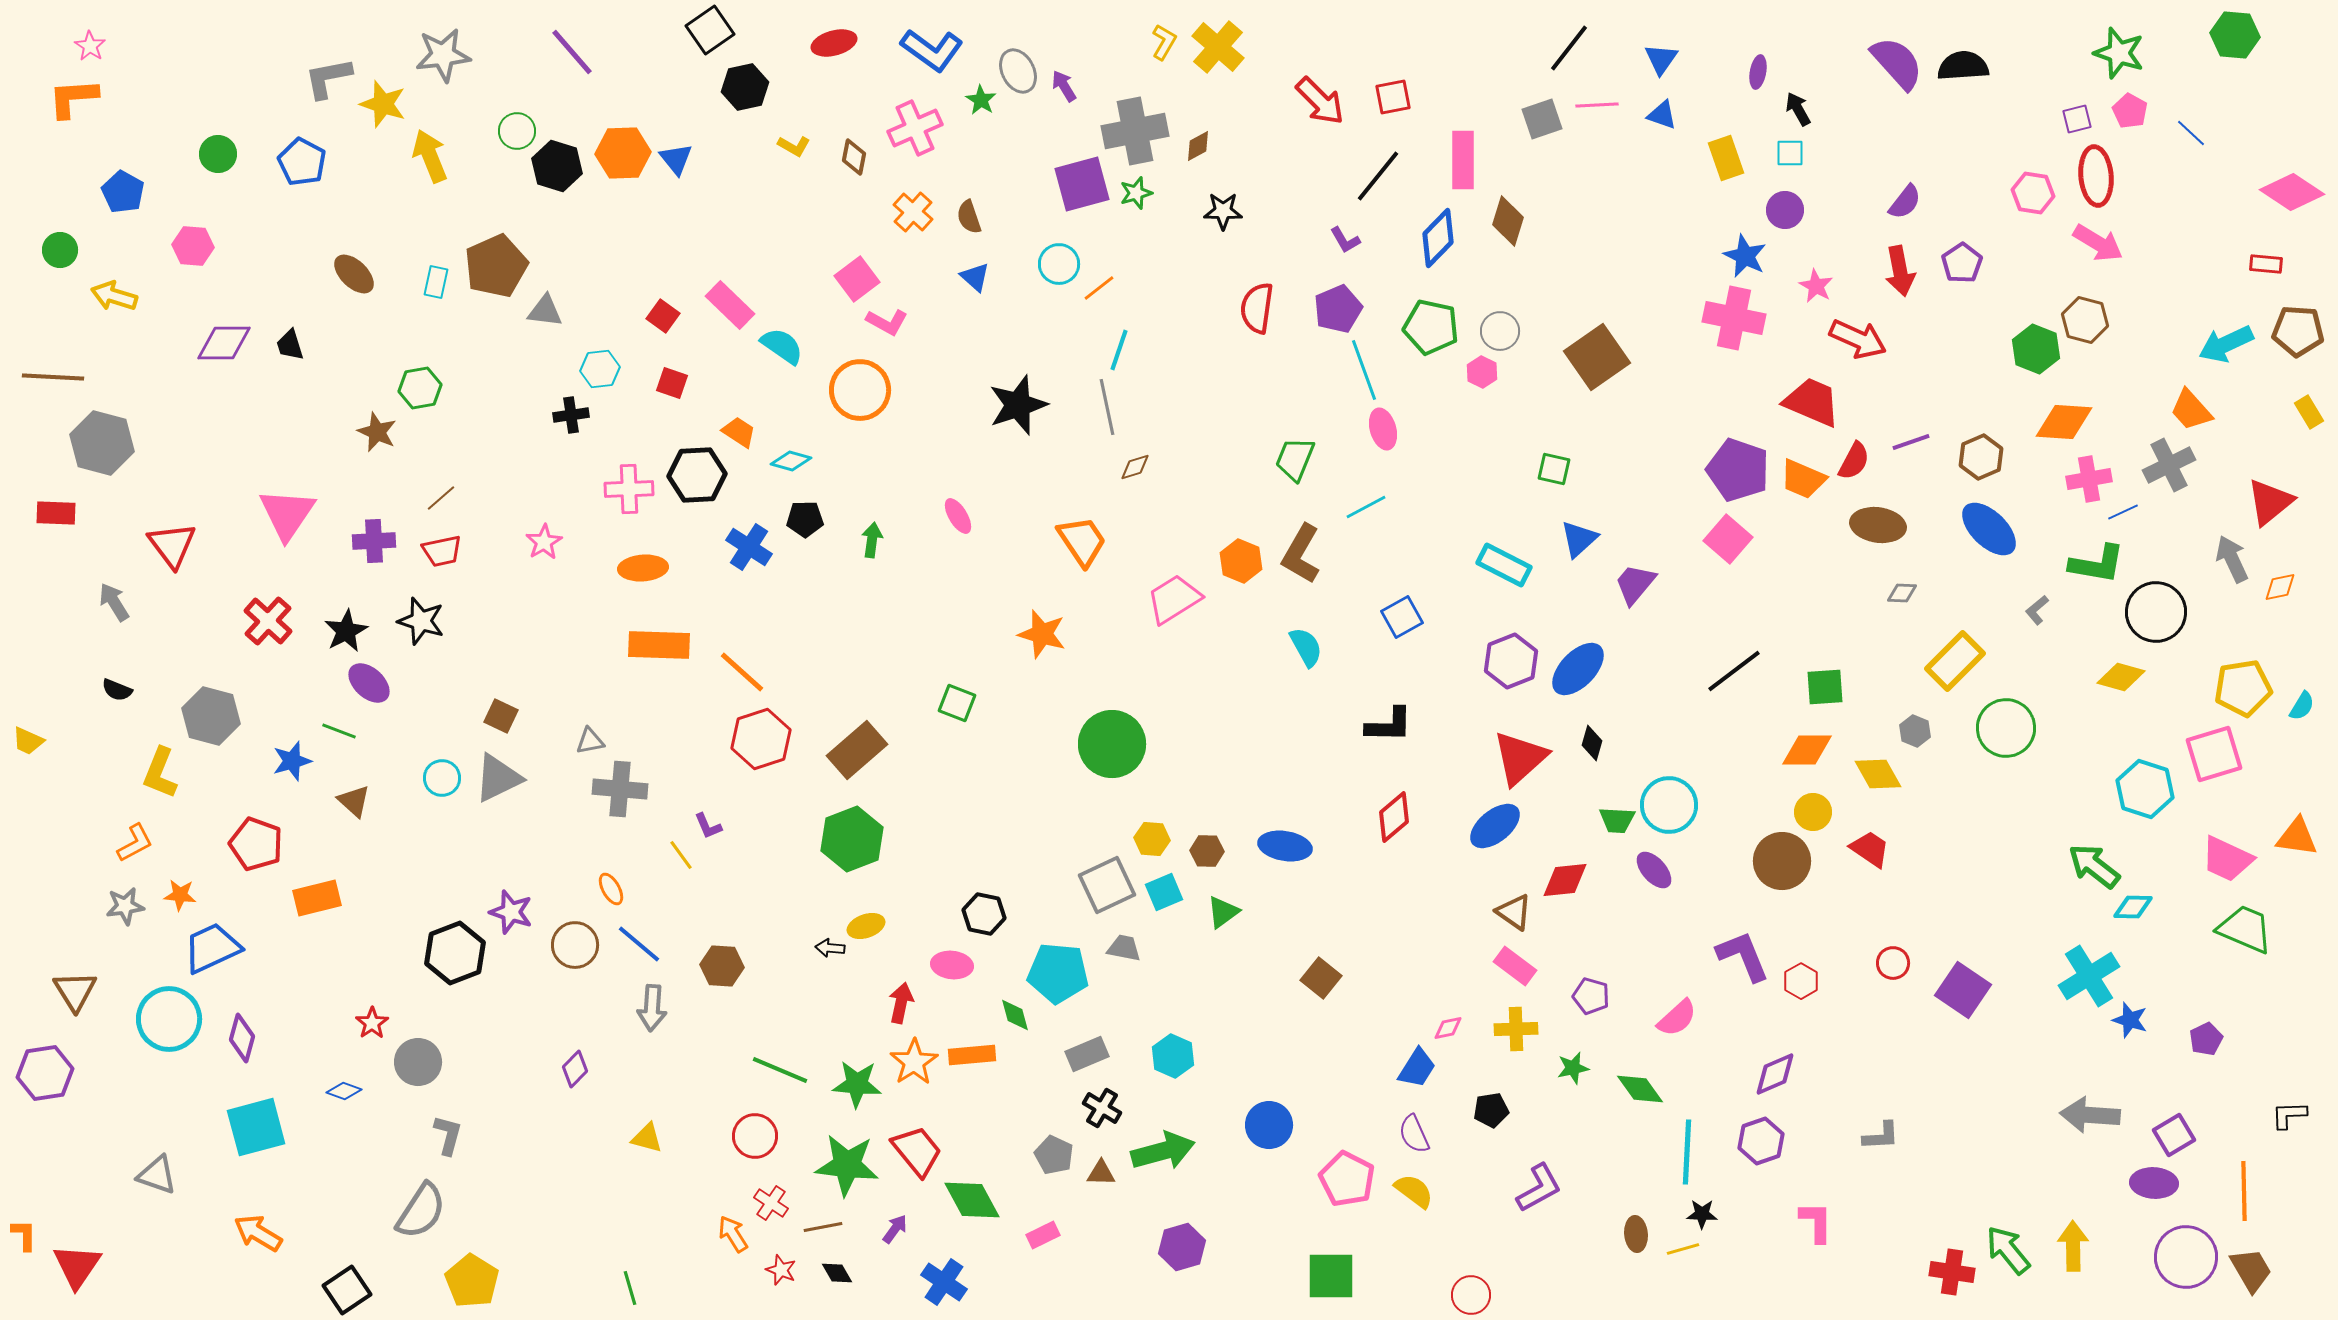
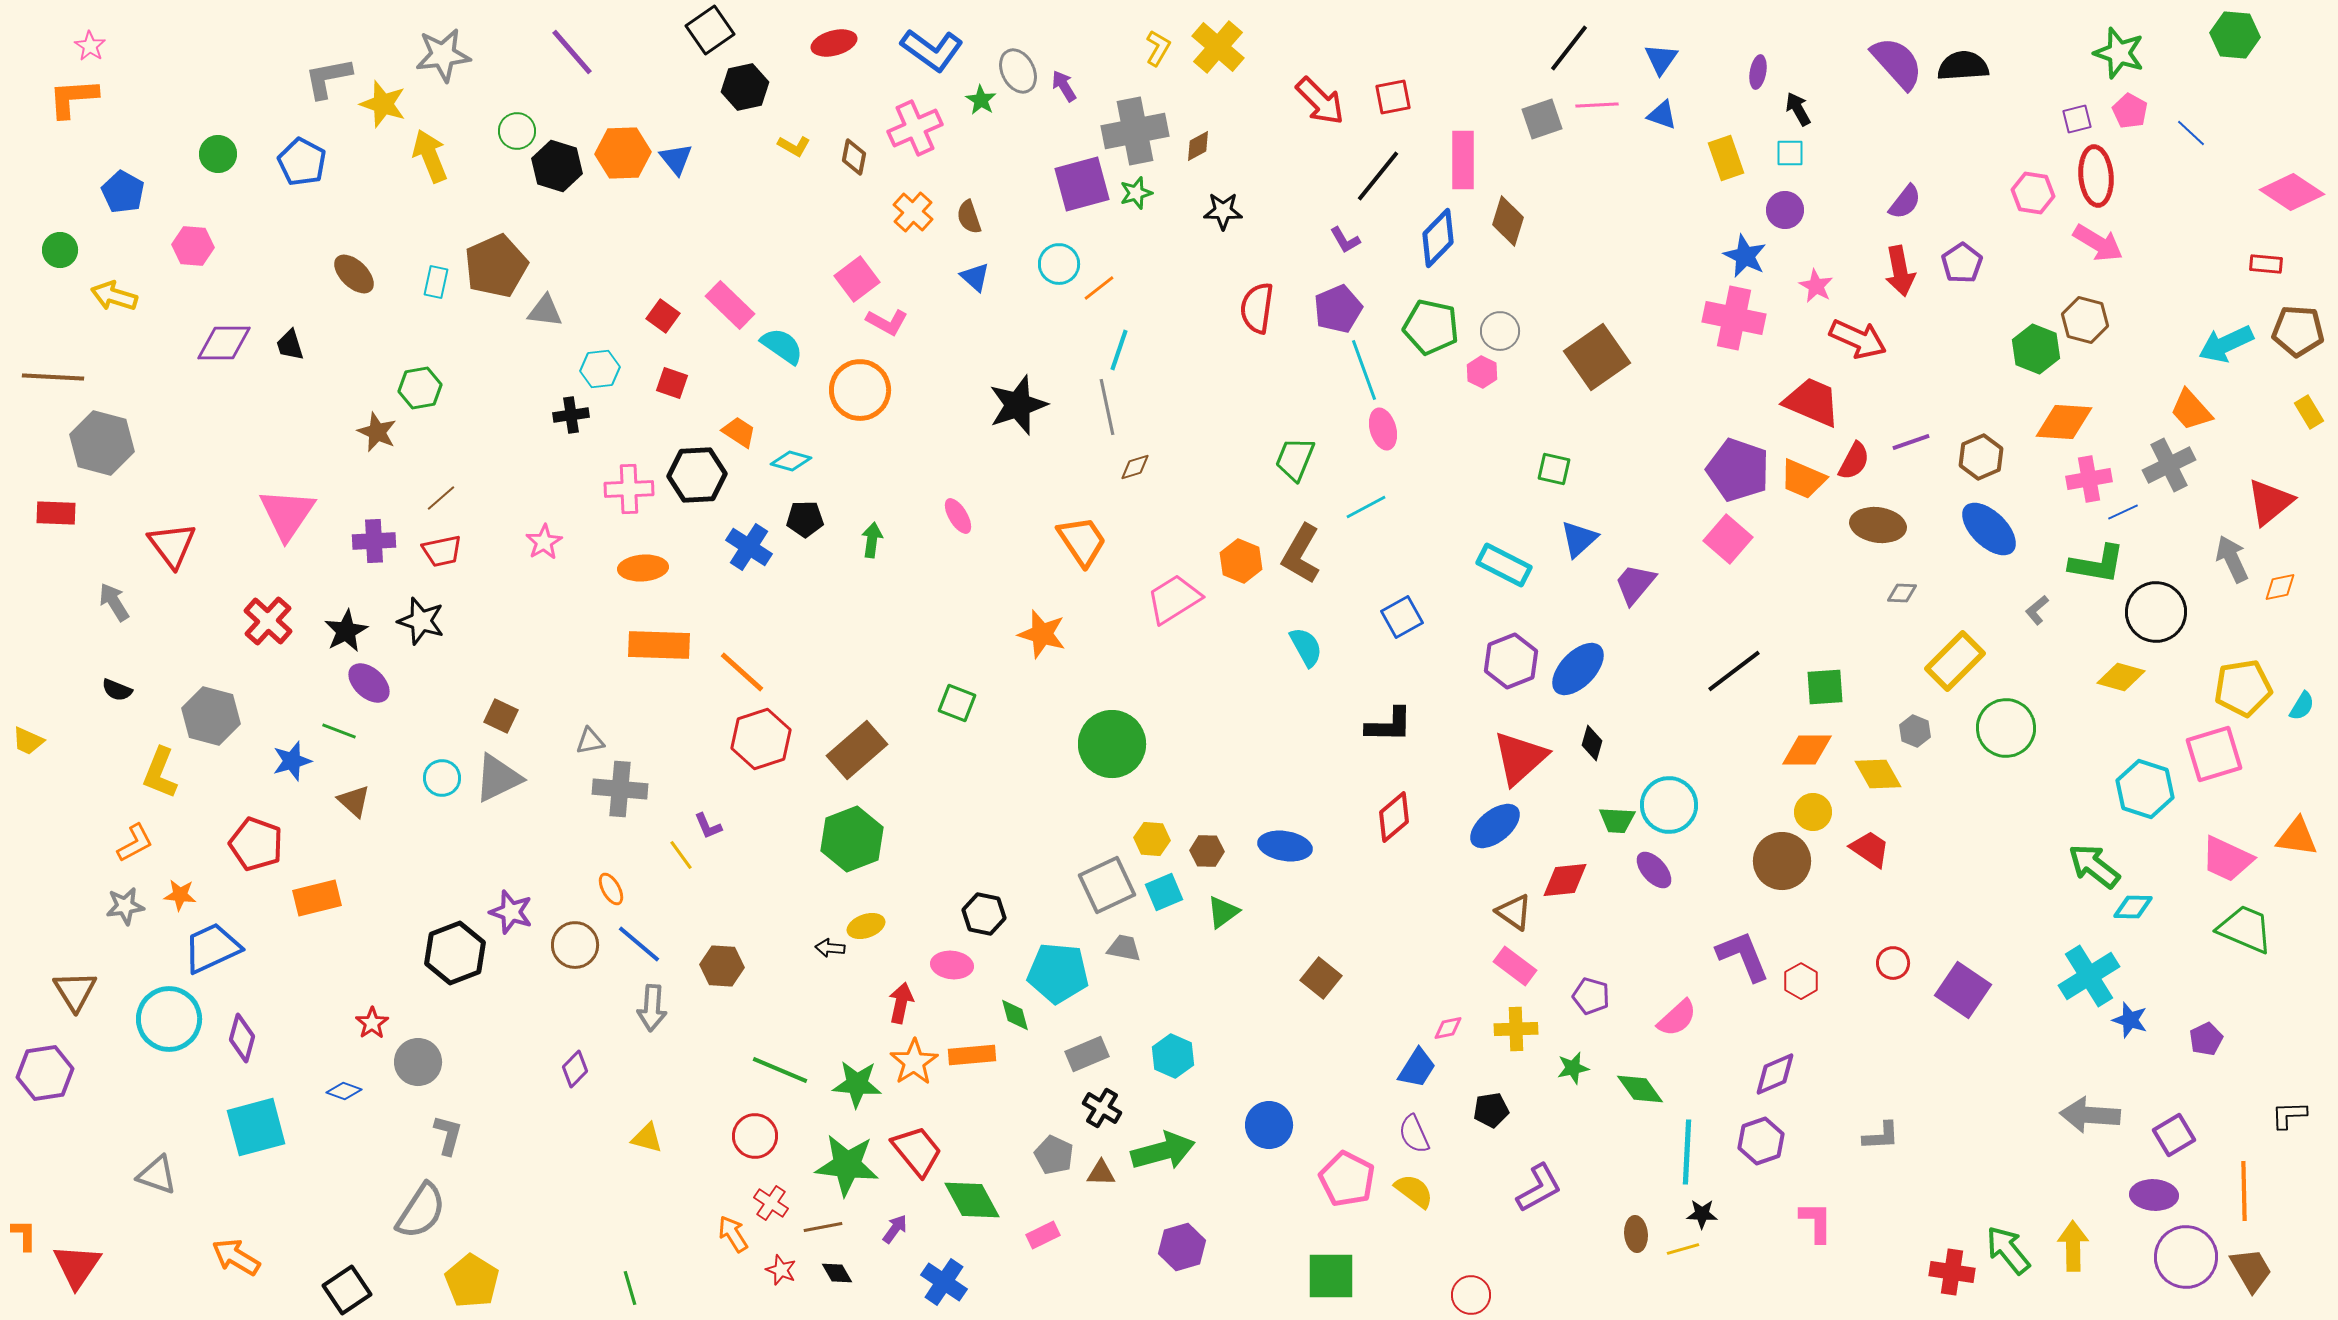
yellow L-shape at (1164, 42): moved 6 px left, 6 px down
purple ellipse at (2154, 1183): moved 12 px down
orange arrow at (258, 1233): moved 22 px left, 24 px down
